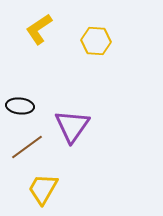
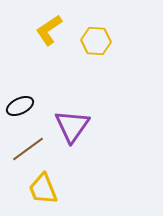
yellow L-shape: moved 10 px right, 1 px down
black ellipse: rotated 32 degrees counterclockwise
brown line: moved 1 px right, 2 px down
yellow trapezoid: rotated 52 degrees counterclockwise
